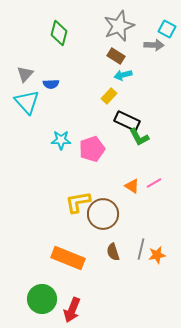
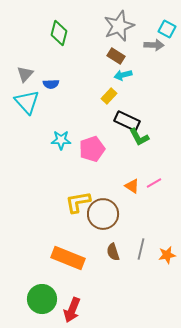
orange star: moved 10 px right
